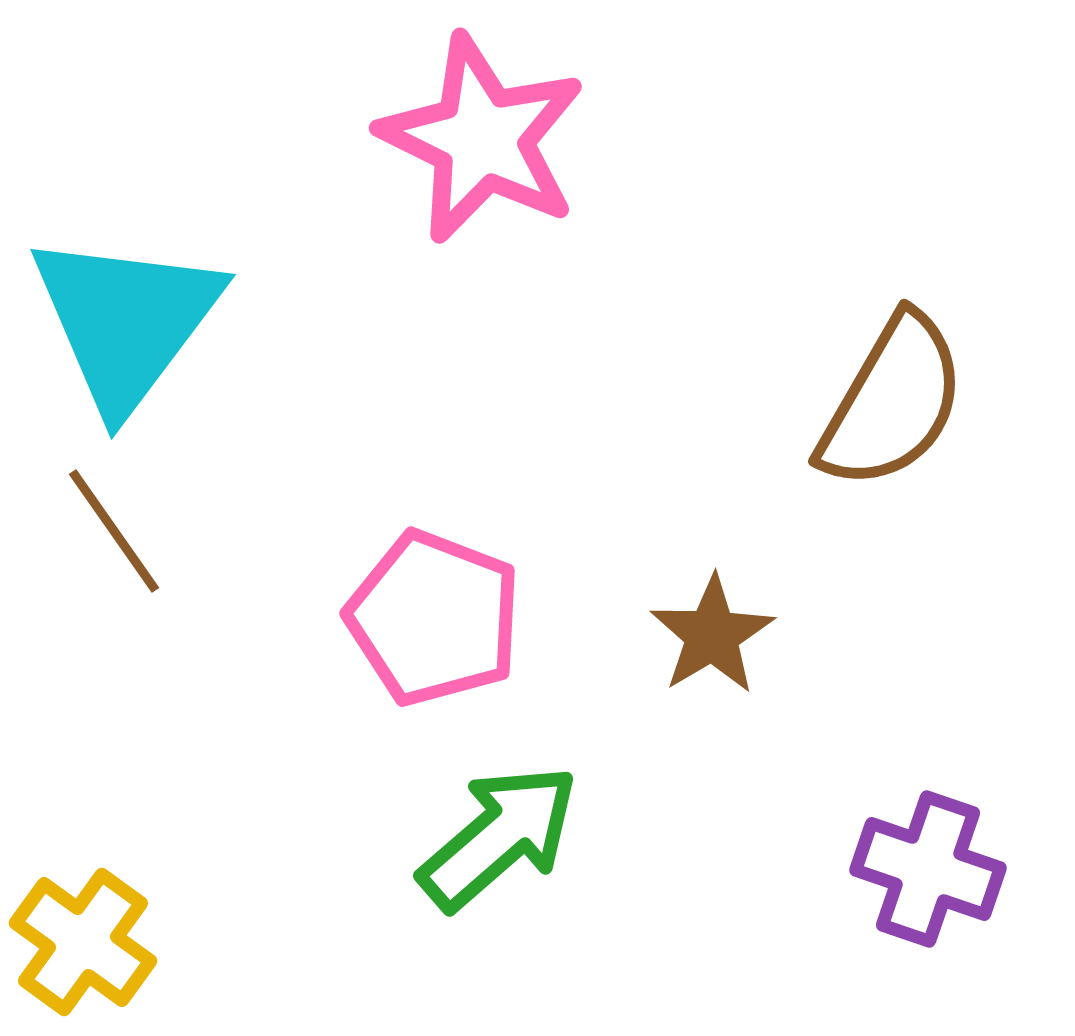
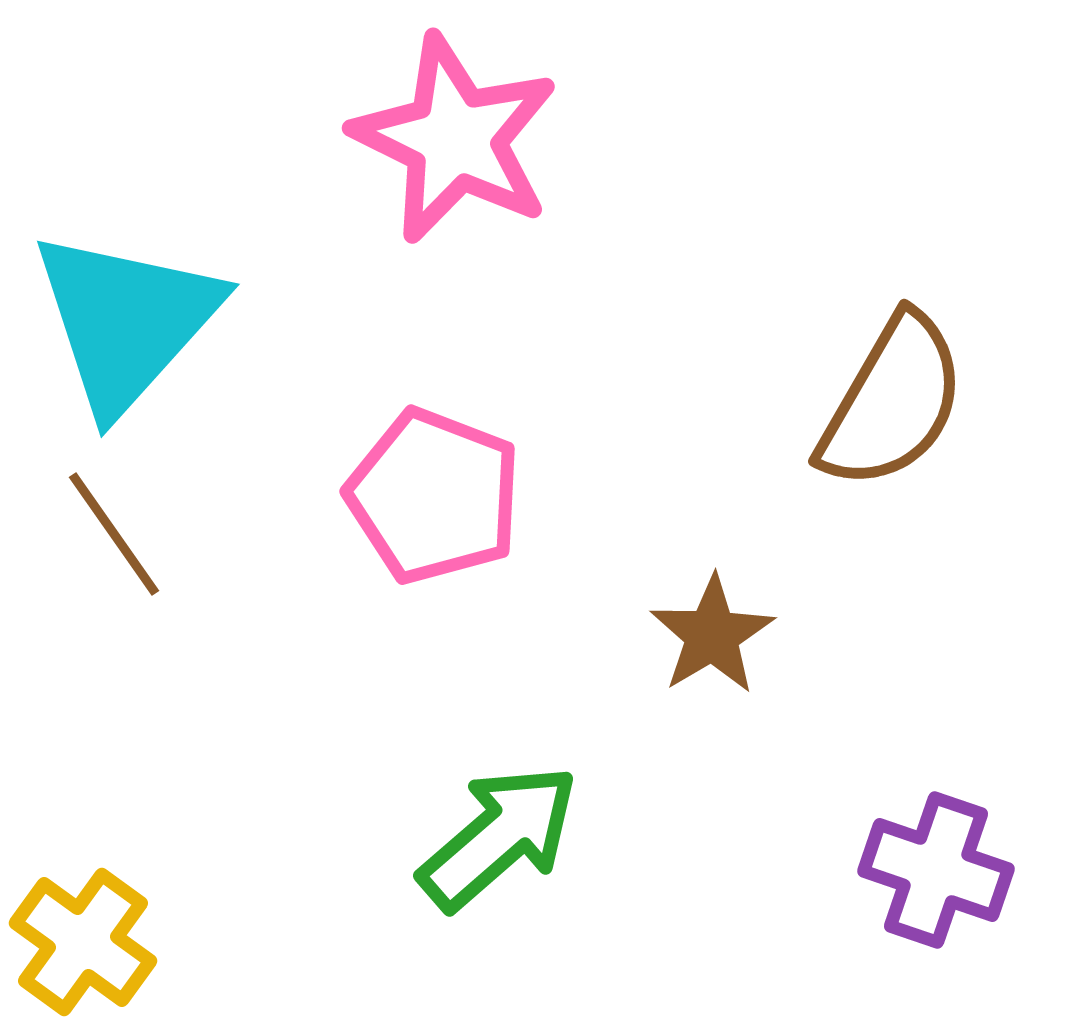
pink star: moved 27 px left
cyan triangle: rotated 5 degrees clockwise
brown line: moved 3 px down
pink pentagon: moved 122 px up
purple cross: moved 8 px right, 1 px down
